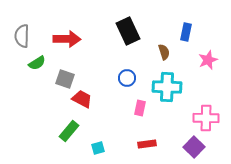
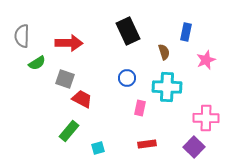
red arrow: moved 2 px right, 4 px down
pink star: moved 2 px left
